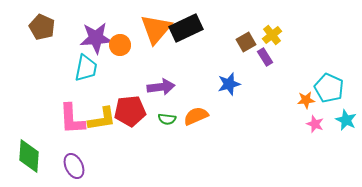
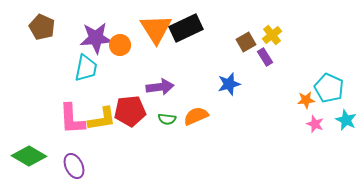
orange triangle: rotated 12 degrees counterclockwise
purple arrow: moved 1 px left
green diamond: rotated 64 degrees counterclockwise
